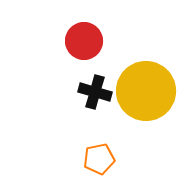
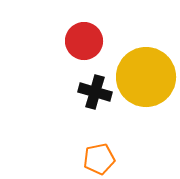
yellow circle: moved 14 px up
